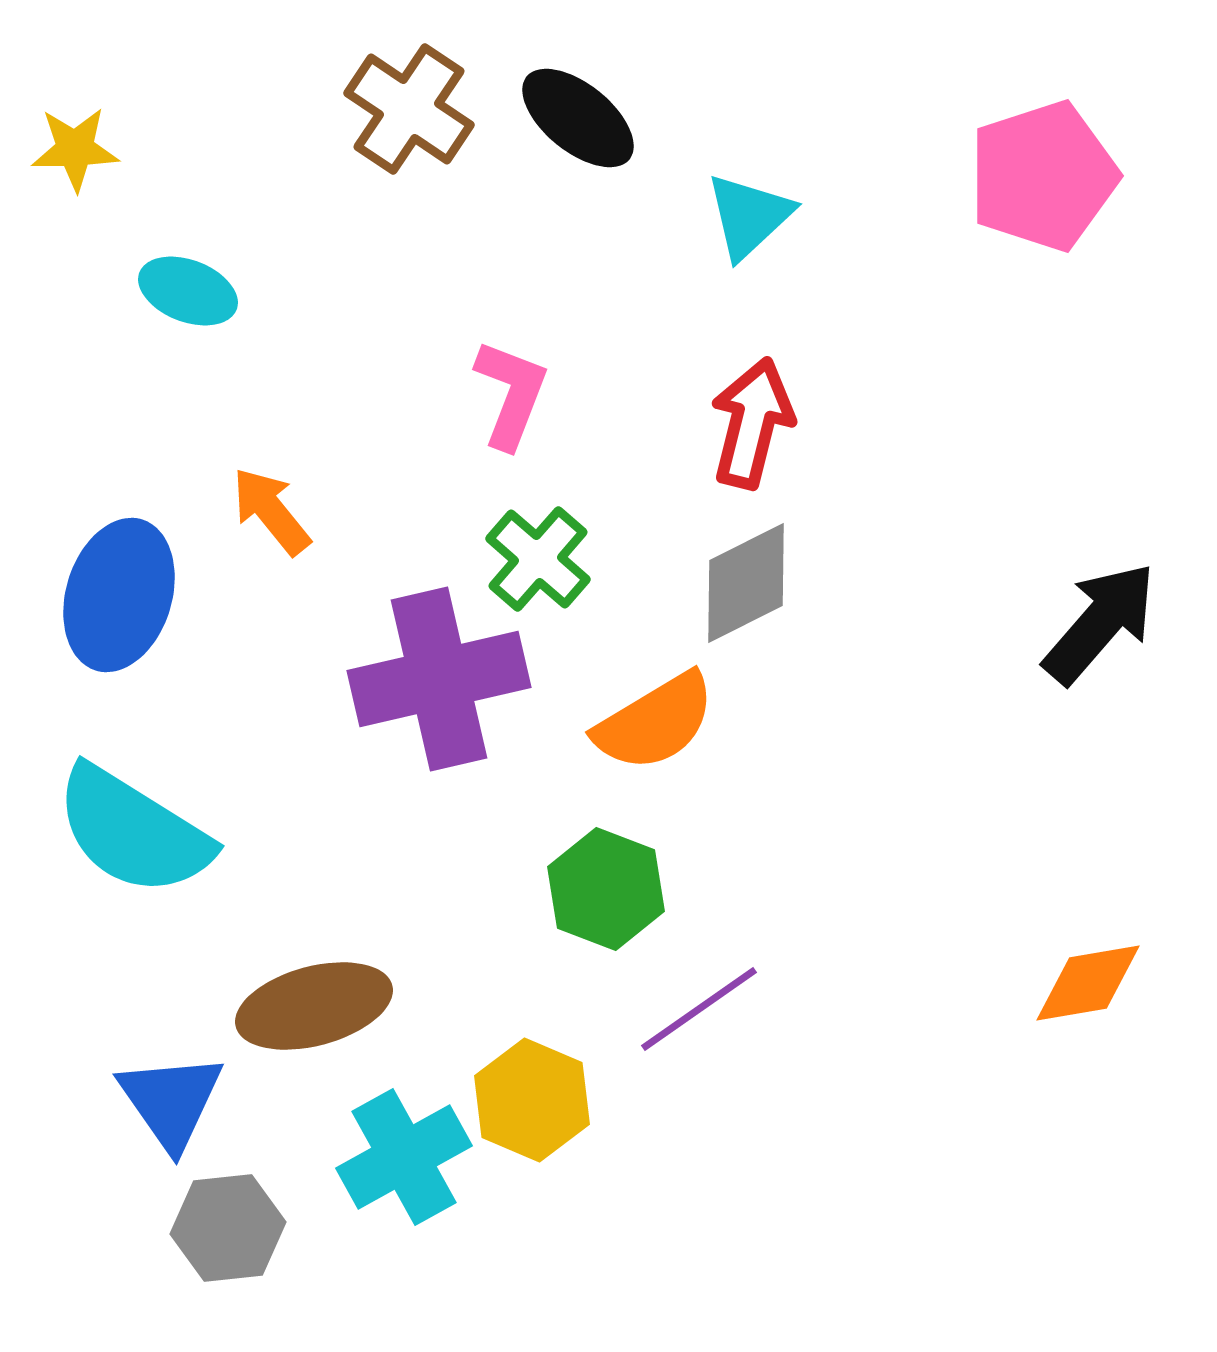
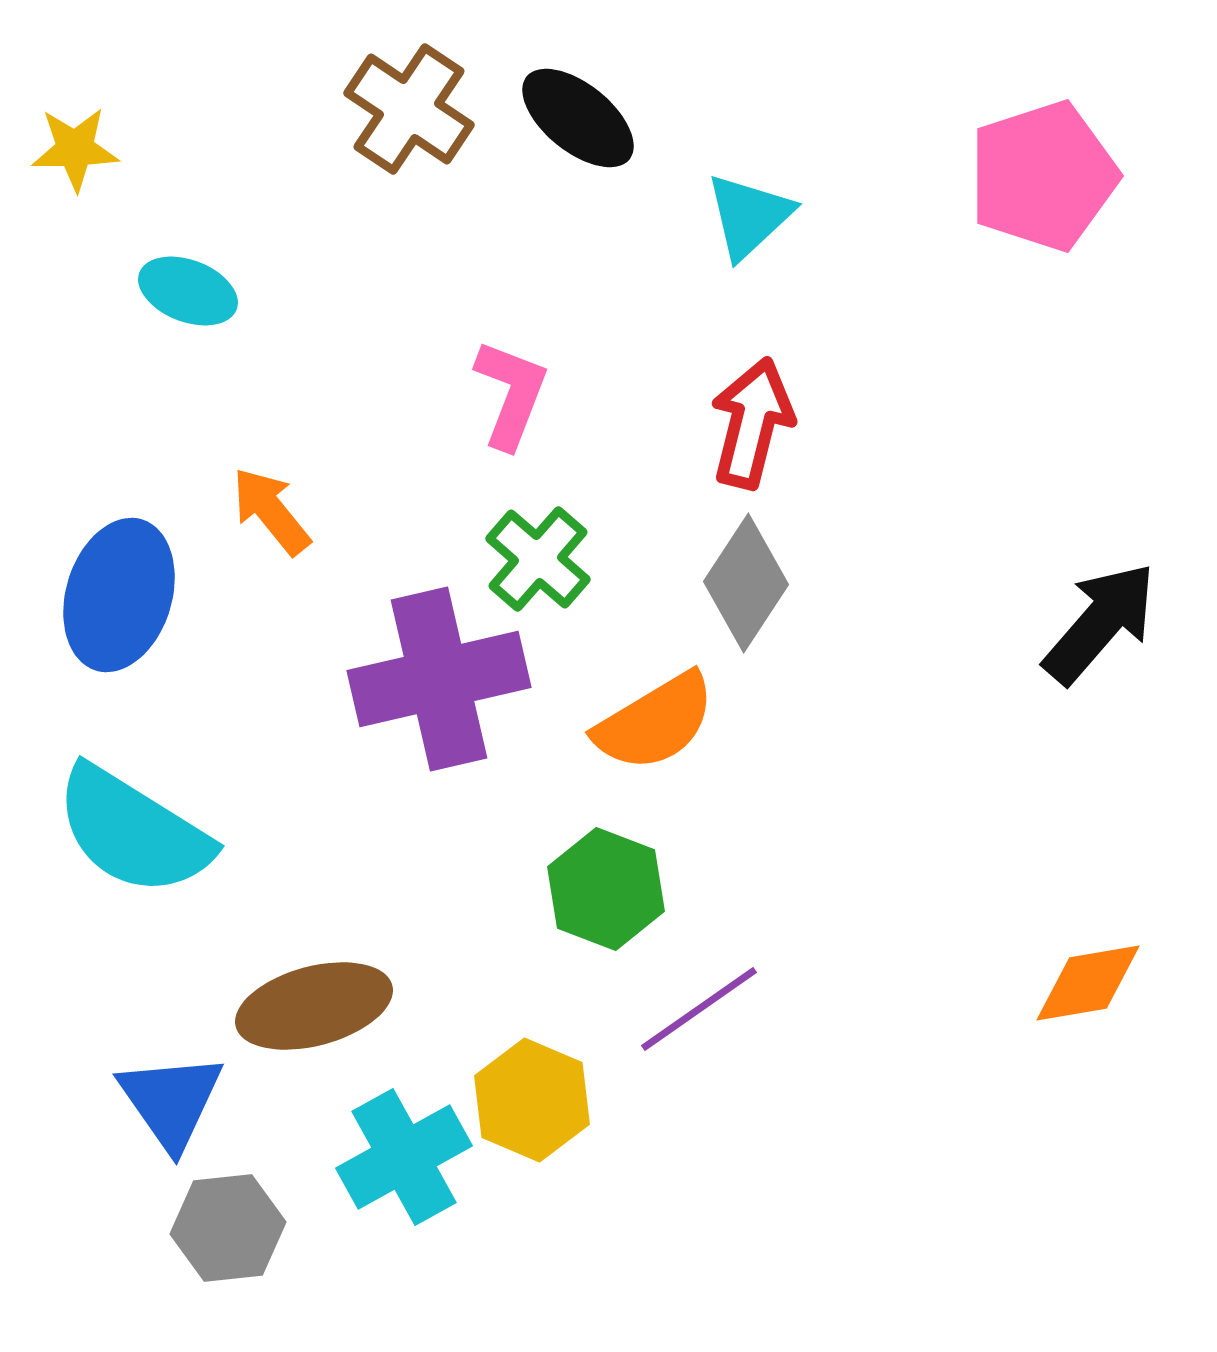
gray diamond: rotated 30 degrees counterclockwise
